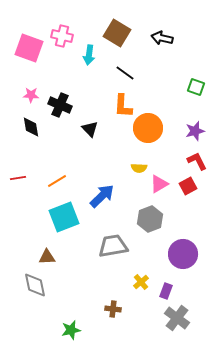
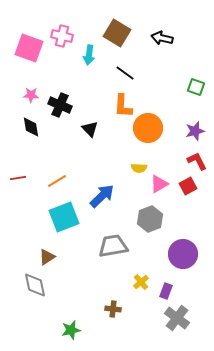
brown triangle: rotated 30 degrees counterclockwise
